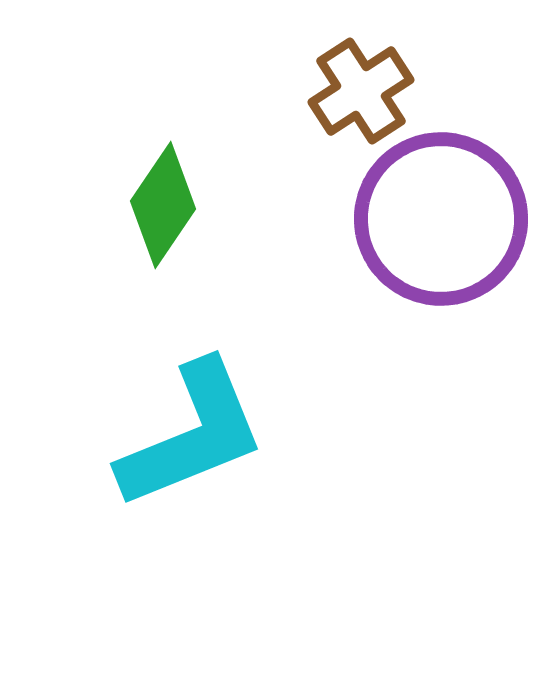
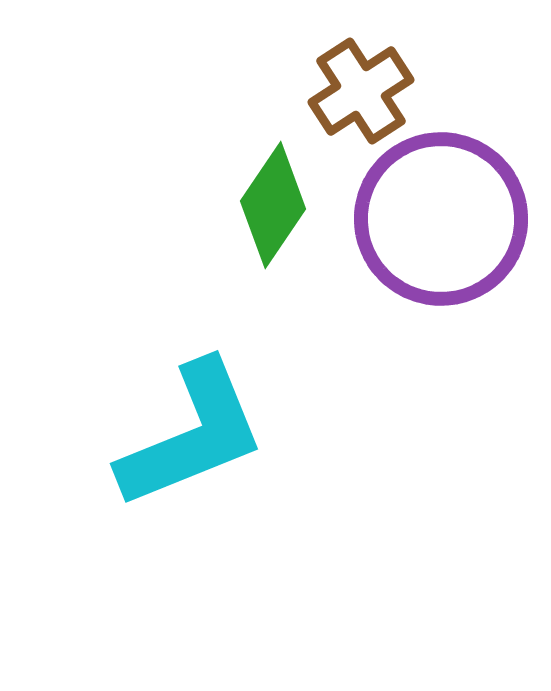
green diamond: moved 110 px right
